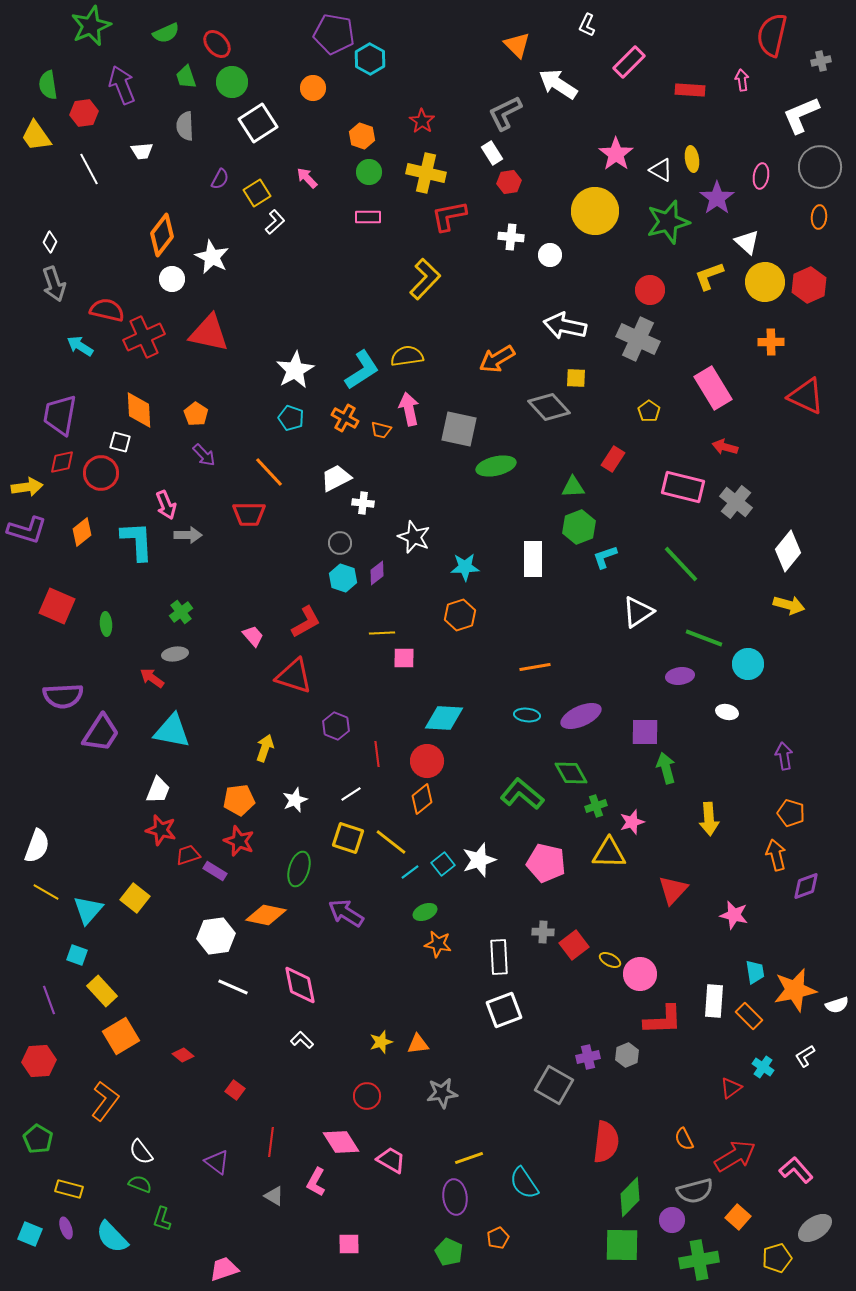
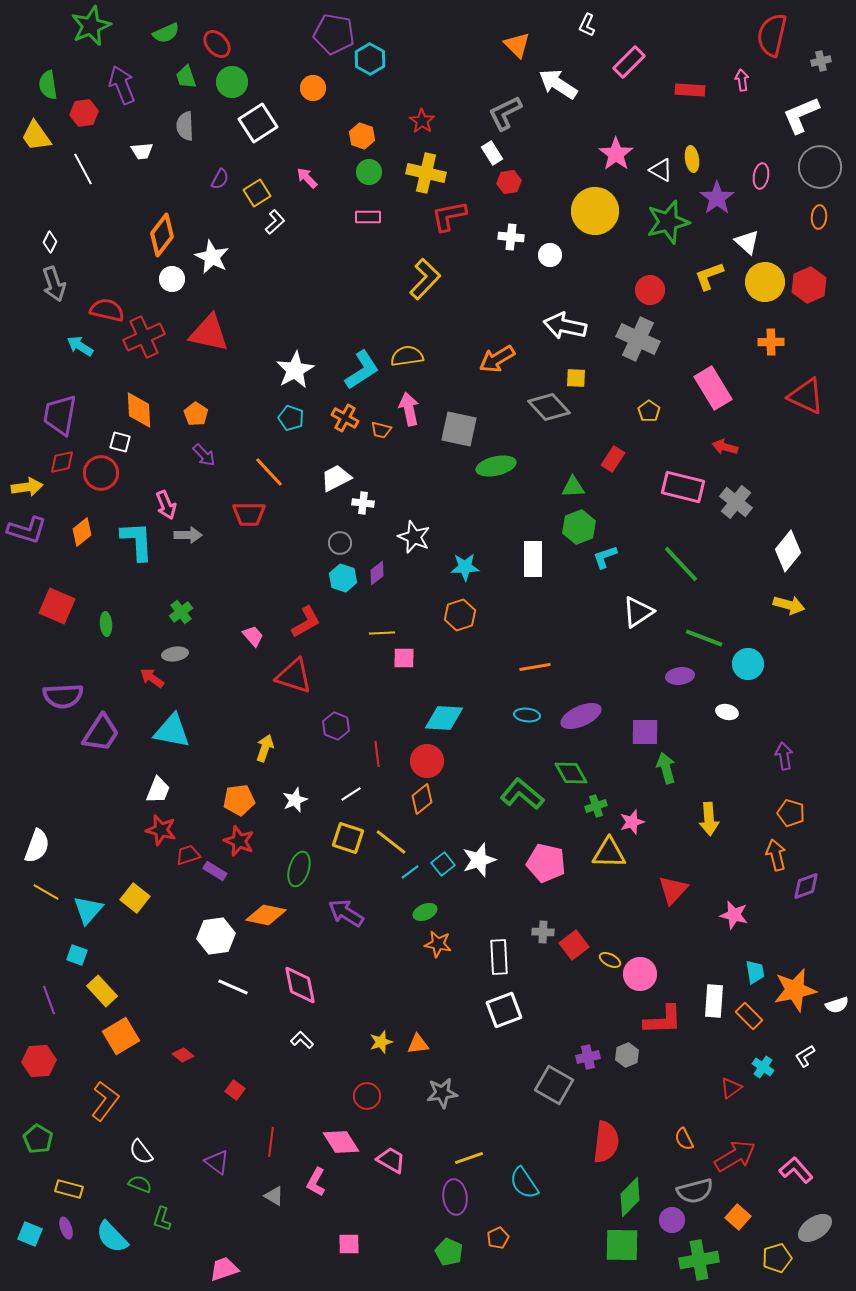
white line at (89, 169): moved 6 px left
